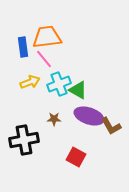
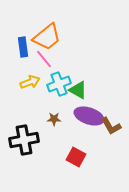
orange trapezoid: rotated 148 degrees clockwise
